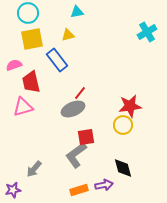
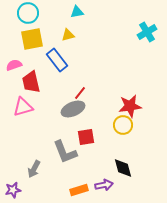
gray L-shape: moved 11 px left, 3 px up; rotated 76 degrees counterclockwise
gray arrow: rotated 12 degrees counterclockwise
